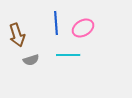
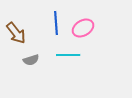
brown arrow: moved 1 px left, 2 px up; rotated 20 degrees counterclockwise
